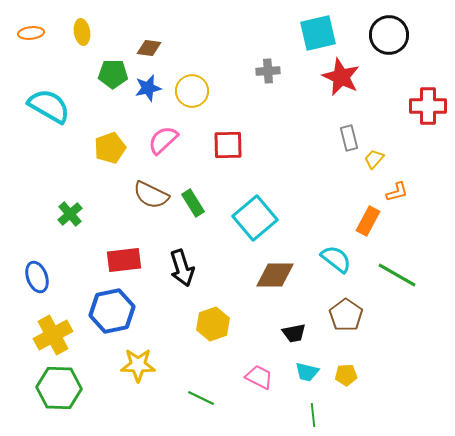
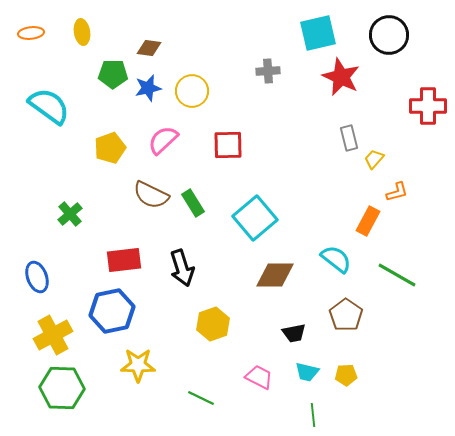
cyan semicircle at (49, 106): rotated 6 degrees clockwise
green hexagon at (59, 388): moved 3 px right
